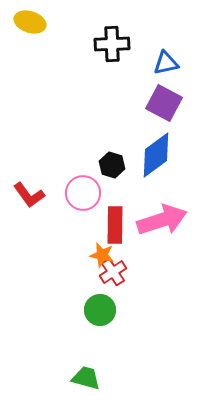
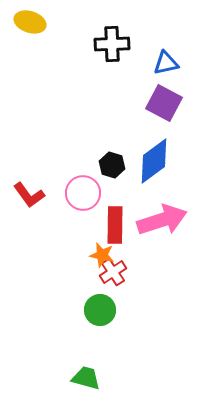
blue diamond: moved 2 px left, 6 px down
